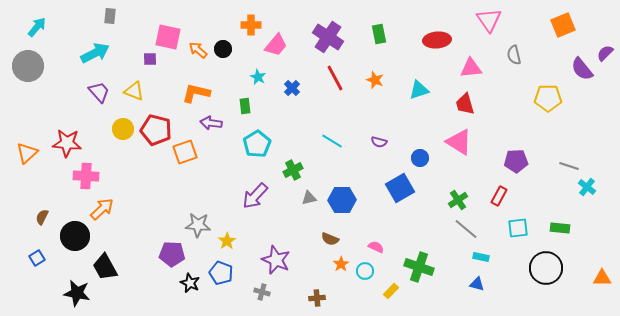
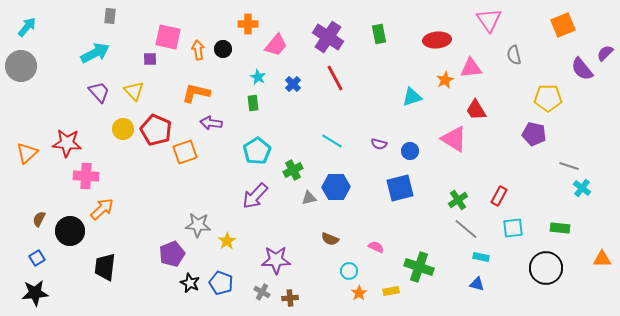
orange cross at (251, 25): moved 3 px left, 1 px up
cyan arrow at (37, 27): moved 10 px left
orange arrow at (198, 50): rotated 42 degrees clockwise
gray circle at (28, 66): moved 7 px left
orange star at (375, 80): moved 70 px right; rotated 24 degrees clockwise
blue cross at (292, 88): moved 1 px right, 4 px up
cyan triangle at (419, 90): moved 7 px left, 7 px down
yellow triangle at (134, 91): rotated 25 degrees clockwise
red trapezoid at (465, 104): moved 11 px right, 6 px down; rotated 15 degrees counterclockwise
green rectangle at (245, 106): moved 8 px right, 3 px up
red pentagon at (156, 130): rotated 8 degrees clockwise
purple semicircle at (379, 142): moved 2 px down
pink triangle at (459, 142): moved 5 px left, 3 px up
cyan pentagon at (257, 144): moved 7 px down
blue circle at (420, 158): moved 10 px left, 7 px up
purple pentagon at (516, 161): moved 18 px right, 27 px up; rotated 15 degrees clockwise
cyan cross at (587, 187): moved 5 px left, 1 px down
blue square at (400, 188): rotated 16 degrees clockwise
blue hexagon at (342, 200): moved 6 px left, 13 px up
brown semicircle at (42, 217): moved 3 px left, 2 px down
cyan square at (518, 228): moved 5 px left
black circle at (75, 236): moved 5 px left, 5 px up
purple pentagon at (172, 254): rotated 25 degrees counterclockwise
purple star at (276, 260): rotated 24 degrees counterclockwise
orange star at (341, 264): moved 18 px right, 29 px down
black trapezoid at (105, 267): rotated 36 degrees clockwise
cyan circle at (365, 271): moved 16 px left
blue pentagon at (221, 273): moved 10 px down
orange triangle at (602, 278): moved 19 px up
yellow rectangle at (391, 291): rotated 35 degrees clockwise
gray cross at (262, 292): rotated 14 degrees clockwise
black star at (77, 293): moved 42 px left; rotated 16 degrees counterclockwise
brown cross at (317, 298): moved 27 px left
